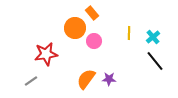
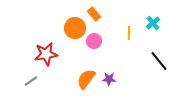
orange rectangle: moved 2 px right, 1 px down
cyan cross: moved 14 px up
black line: moved 4 px right
